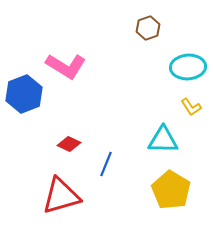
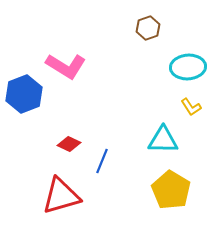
blue line: moved 4 px left, 3 px up
